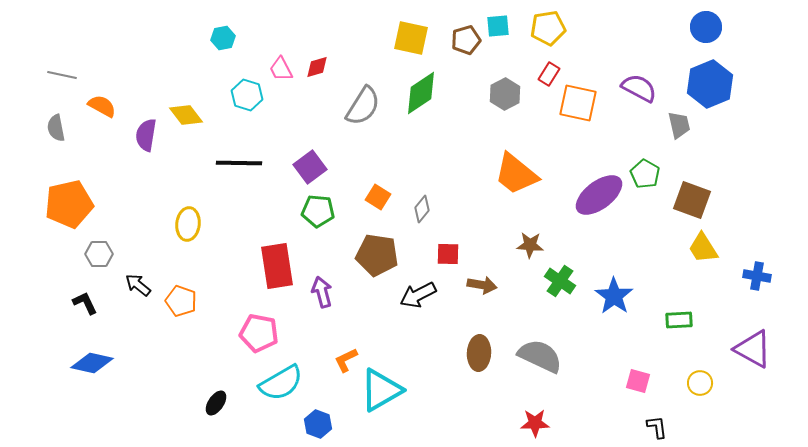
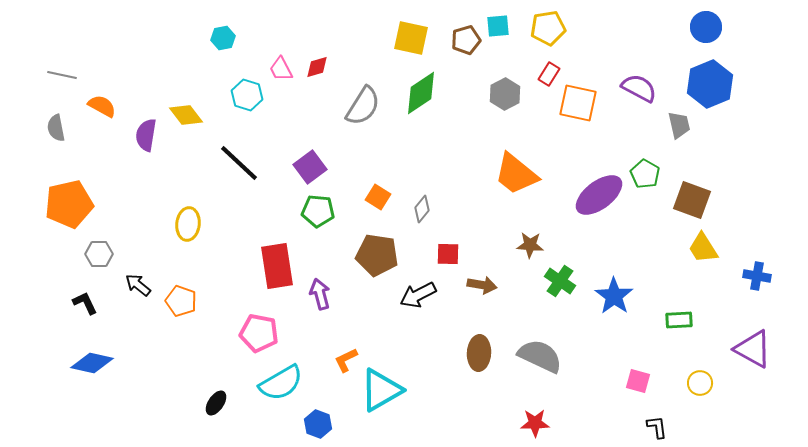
black line at (239, 163): rotated 42 degrees clockwise
purple arrow at (322, 292): moved 2 px left, 2 px down
